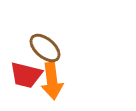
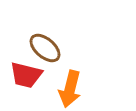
orange arrow: moved 18 px right, 8 px down; rotated 21 degrees clockwise
